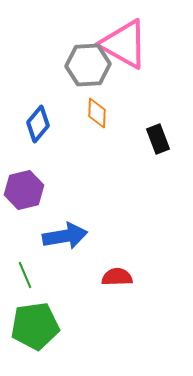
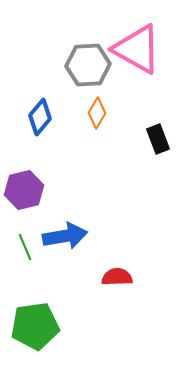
pink triangle: moved 13 px right, 5 px down
orange diamond: rotated 28 degrees clockwise
blue diamond: moved 2 px right, 7 px up
green line: moved 28 px up
